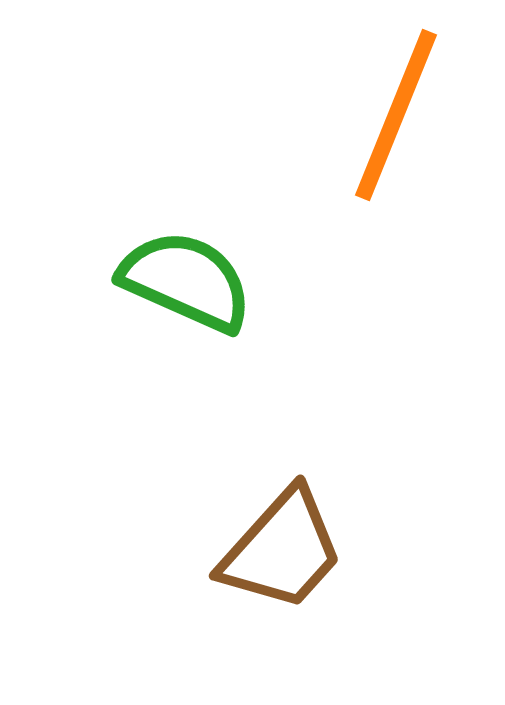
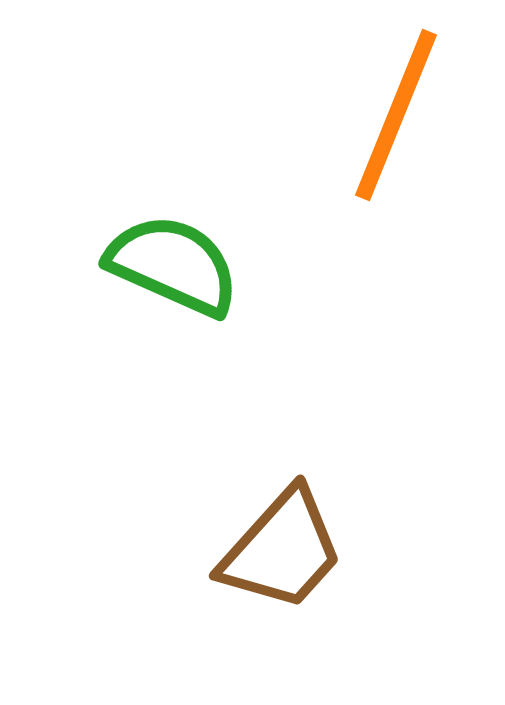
green semicircle: moved 13 px left, 16 px up
